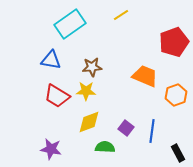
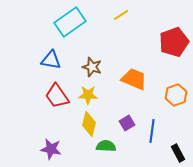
cyan rectangle: moved 2 px up
brown star: rotated 24 degrees clockwise
orange trapezoid: moved 11 px left, 3 px down
yellow star: moved 2 px right, 4 px down
red trapezoid: rotated 24 degrees clockwise
yellow diamond: moved 2 px down; rotated 55 degrees counterclockwise
purple square: moved 1 px right, 5 px up; rotated 21 degrees clockwise
green semicircle: moved 1 px right, 1 px up
